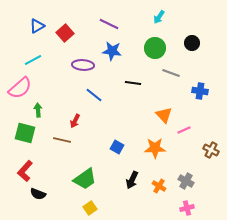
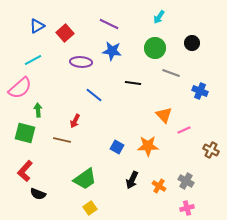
purple ellipse: moved 2 px left, 3 px up
blue cross: rotated 14 degrees clockwise
orange star: moved 7 px left, 2 px up
